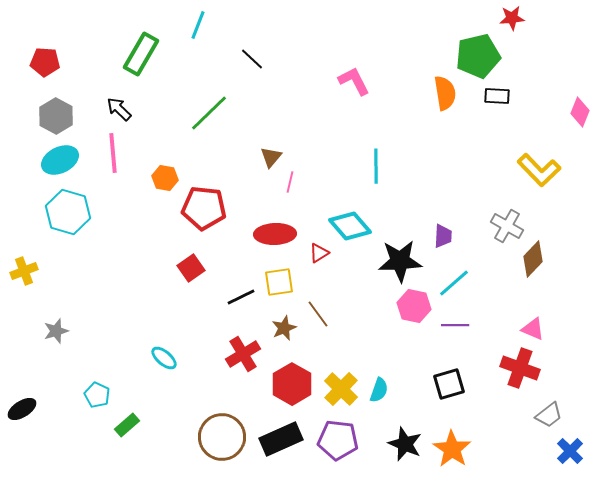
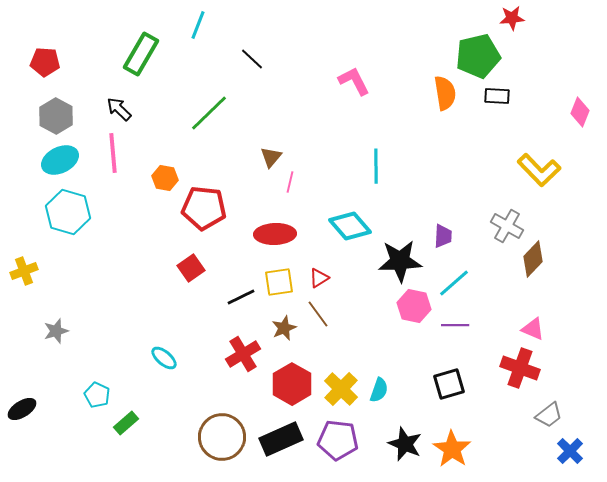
red triangle at (319, 253): moved 25 px down
green rectangle at (127, 425): moved 1 px left, 2 px up
